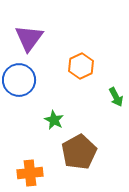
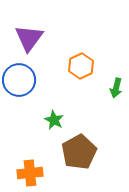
green arrow: moved 9 px up; rotated 42 degrees clockwise
